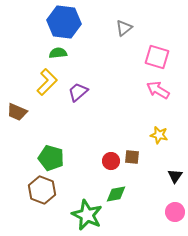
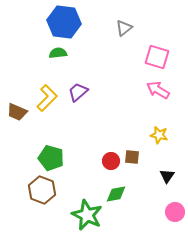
yellow L-shape: moved 16 px down
black triangle: moved 8 px left
